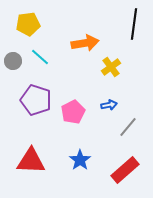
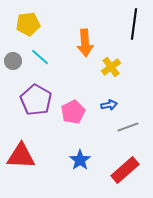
orange arrow: rotated 96 degrees clockwise
purple pentagon: rotated 12 degrees clockwise
gray line: rotated 30 degrees clockwise
red triangle: moved 10 px left, 5 px up
